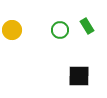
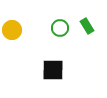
green circle: moved 2 px up
black square: moved 26 px left, 6 px up
